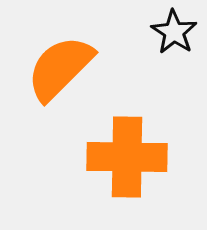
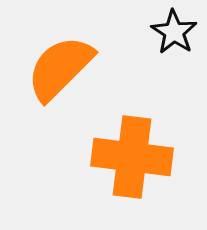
orange cross: moved 5 px right; rotated 6 degrees clockwise
